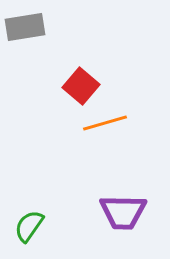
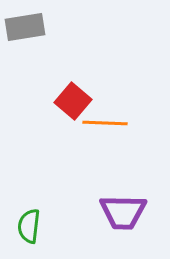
red square: moved 8 px left, 15 px down
orange line: rotated 18 degrees clockwise
green semicircle: rotated 28 degrees counterclockwise
